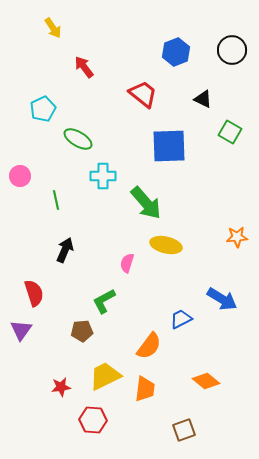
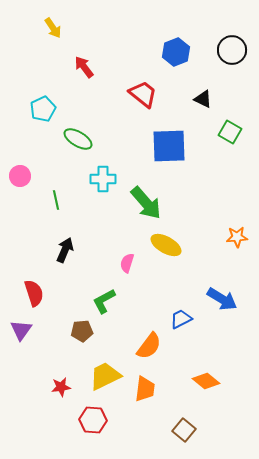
cyan cross: moved 3 px down
yellow ellipse: rotated 16 degrees clockwise
brown square: rotated 30 degrees counterclockwise
